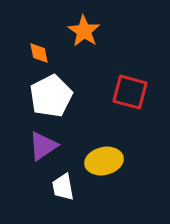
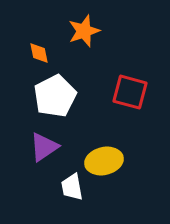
orange star: rotated 20 degrees clockwise
white pentagon: moved 4 px right
purple triangle: moved 1 px right, 1 px down
white trapezoid: moved 9 px right
